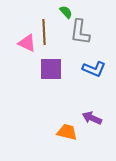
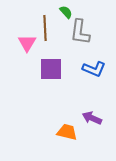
brown line: moved 1 px right, 4 px up
pink triangle: rotated 36 degrees clockwise
